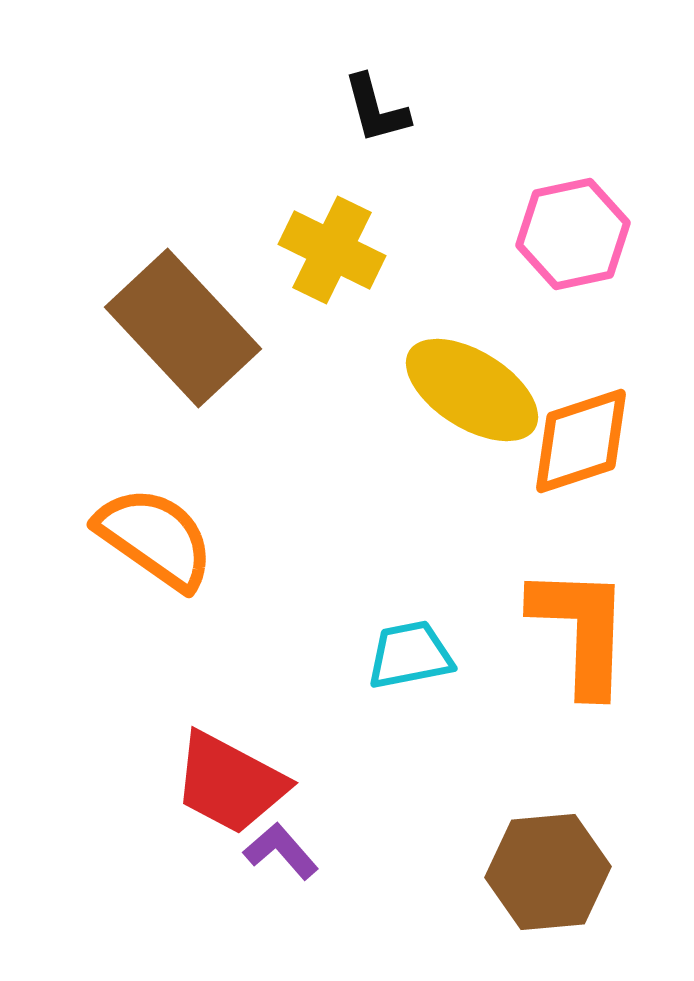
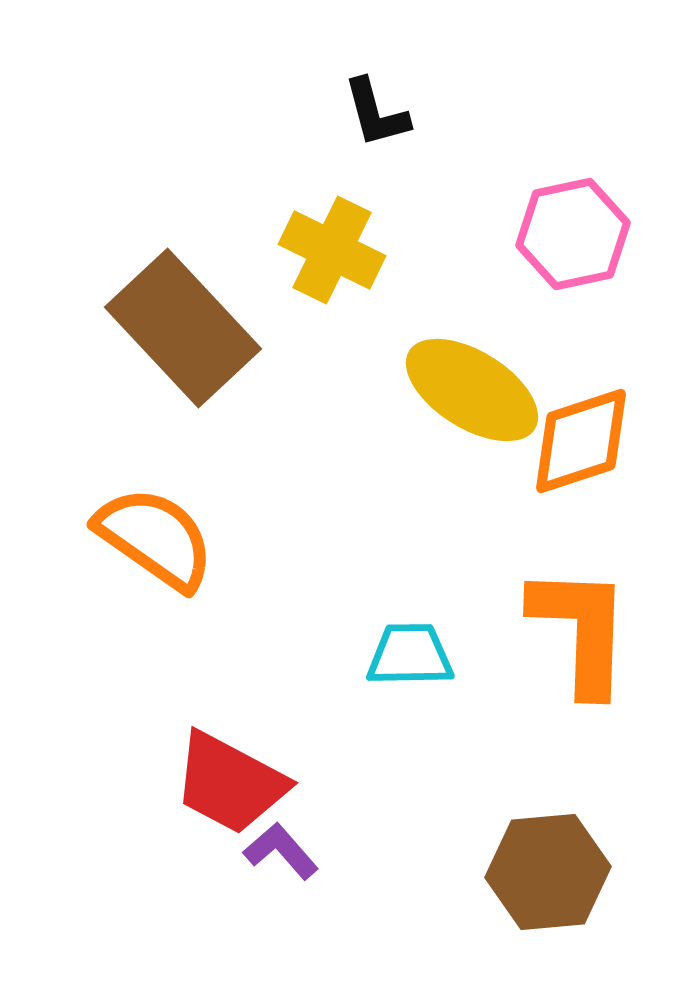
black L-shape: moved 4 px down
cyan trapezoid: rotated 10 degrees clockwise
